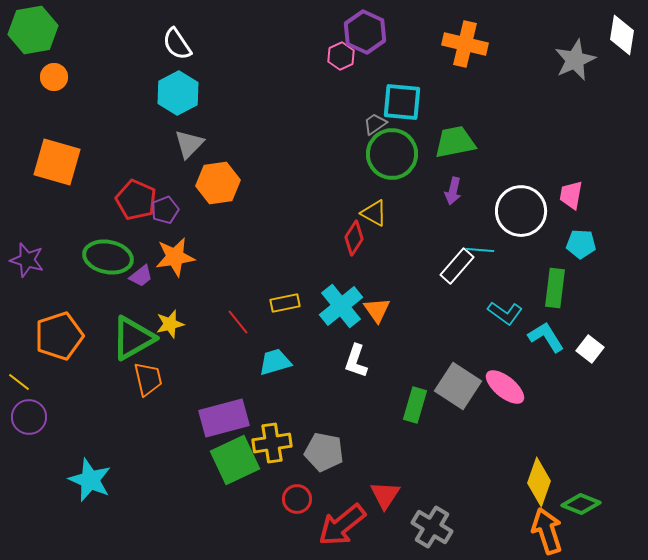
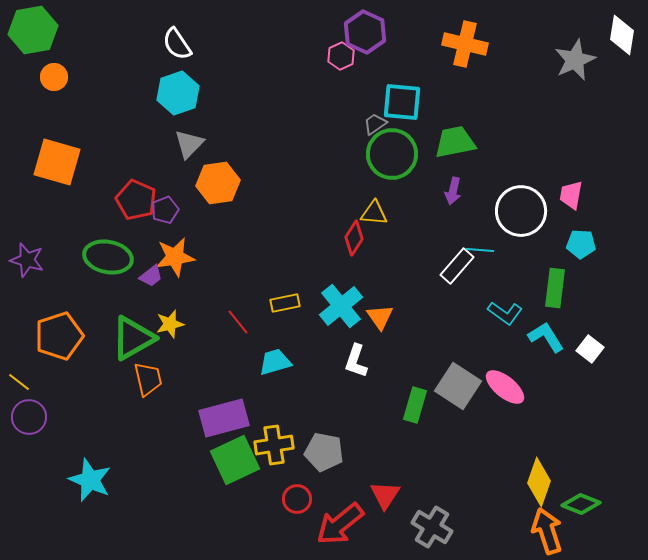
cyan hexagon at (178, 93): rotated 9 degrees clockwise
yellow triangle at (374, 213): rotated 24 degrees counterclockwise
purple trapezoid at (141, 276): moved 10 px right
orange triangle at (377, 310): moved 3 px right, 7 px down
yellow cross at (272, 443): moved 2 px right, 2 px down
red arrow at (342, 525): moved 2 px left, 1 px up
